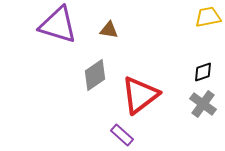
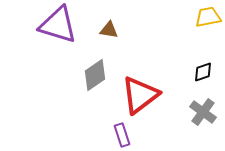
gray cross: moved 8 px down
purple rectangle: rotated 30 degrees clockwise
